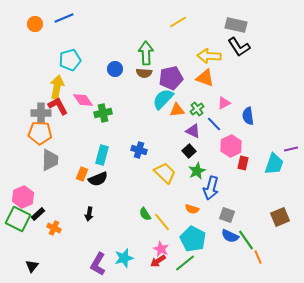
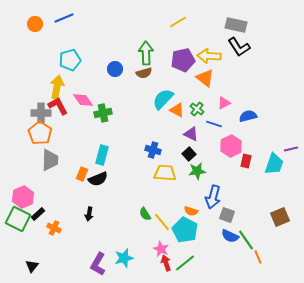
brown semicircle at (144, 73): rotated 21 degrees counterclockwise
purple pentagon at (171, 78): moved 12 px right, 18 px up
orange triangle at (205, 78): rotated 18 degrees clockwise
green cross at (197, 109): rotated 16 degrees counterclockwise
orange triangle at (177, 110): rotated 35 degrees clockwise
blue semicircle at (248, 116): rotated 84 degrees clockwise
blue line at (214, 124): rotated 28 degrees counterclockwise
purple triangle at (193, 131): moved 2 px left, 3 px down
orange pentagon at (40, 133): rotated 30 degrees clockwise
blue cross at (139, 150): moved 14 px right
black square at (189, 151): moved 3 px down
red rectangle at (243, 163): moved 3 px right, 2 px up
green star at (197, 171): rotated 18 degrees clockwise
yellow trapezoid at (165, 173): rotated 40 degrees counterclockwise
blue arrow at (211, 188): moved 2 px right, 9 px down
orange semicircle at (192, 209): moved 1 px left, 2 px down
cyan pentagon at (193, 239): moved 8 px left, 9 px up
red arrow at (158, 261): moved 8 px right, 2 px down; rotated 105 degrees clockwise
